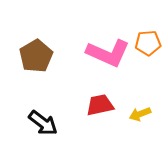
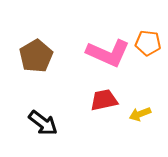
orange pentagon: rotated 10 degrees clockwise
red trapezoid: moved 4 px right, 5 px up
